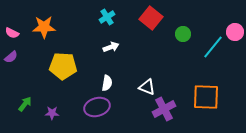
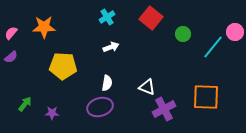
pink semicircle: moved 1 px left; rotated 104 degrees clockwise
purple ellipse: moved 3 px right
